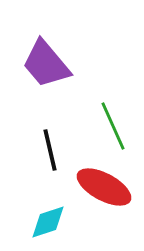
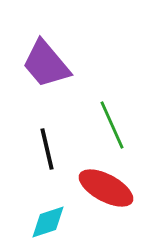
green line: moved 1 px left, 1 px up
black line: moved 3 px left, 1 px up
red ellipse: moved 2 px right, 1 px down
